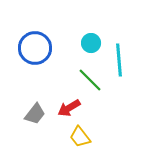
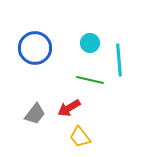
cyan circle: moved 1 px left
green line: rotated 32 degrees counterclockwise
